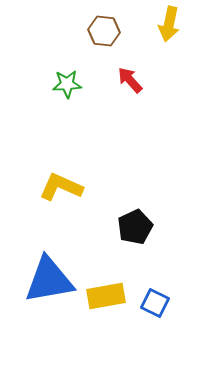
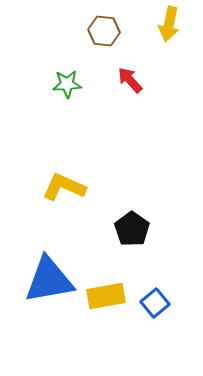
yellow L-shape: moved 3 px right
black pentagon: moved 3 px left, 2 px down; rotated 12 degrees counterclockwise
blue square: rotated 24 degrees clockwise
